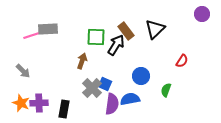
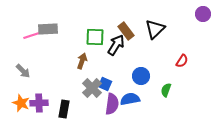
purple circle: moved 1 px right
green square: moved 1 px left
